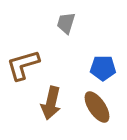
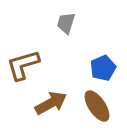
blue pentagon: rotated 25 degrees counterclockwise
brown arrow: rotated 132 degrees counterclockwise
brown ellipse: moved 1 px up
